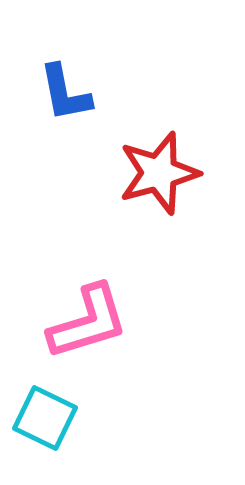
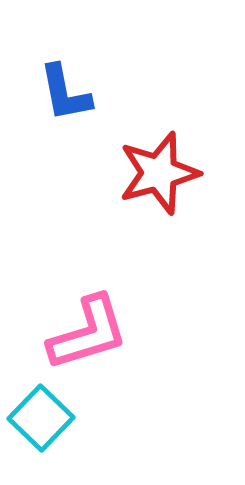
pink L-shape: moved 11 px down
cyan square: moved 4 px left; rotated 18 degrees clockwise
